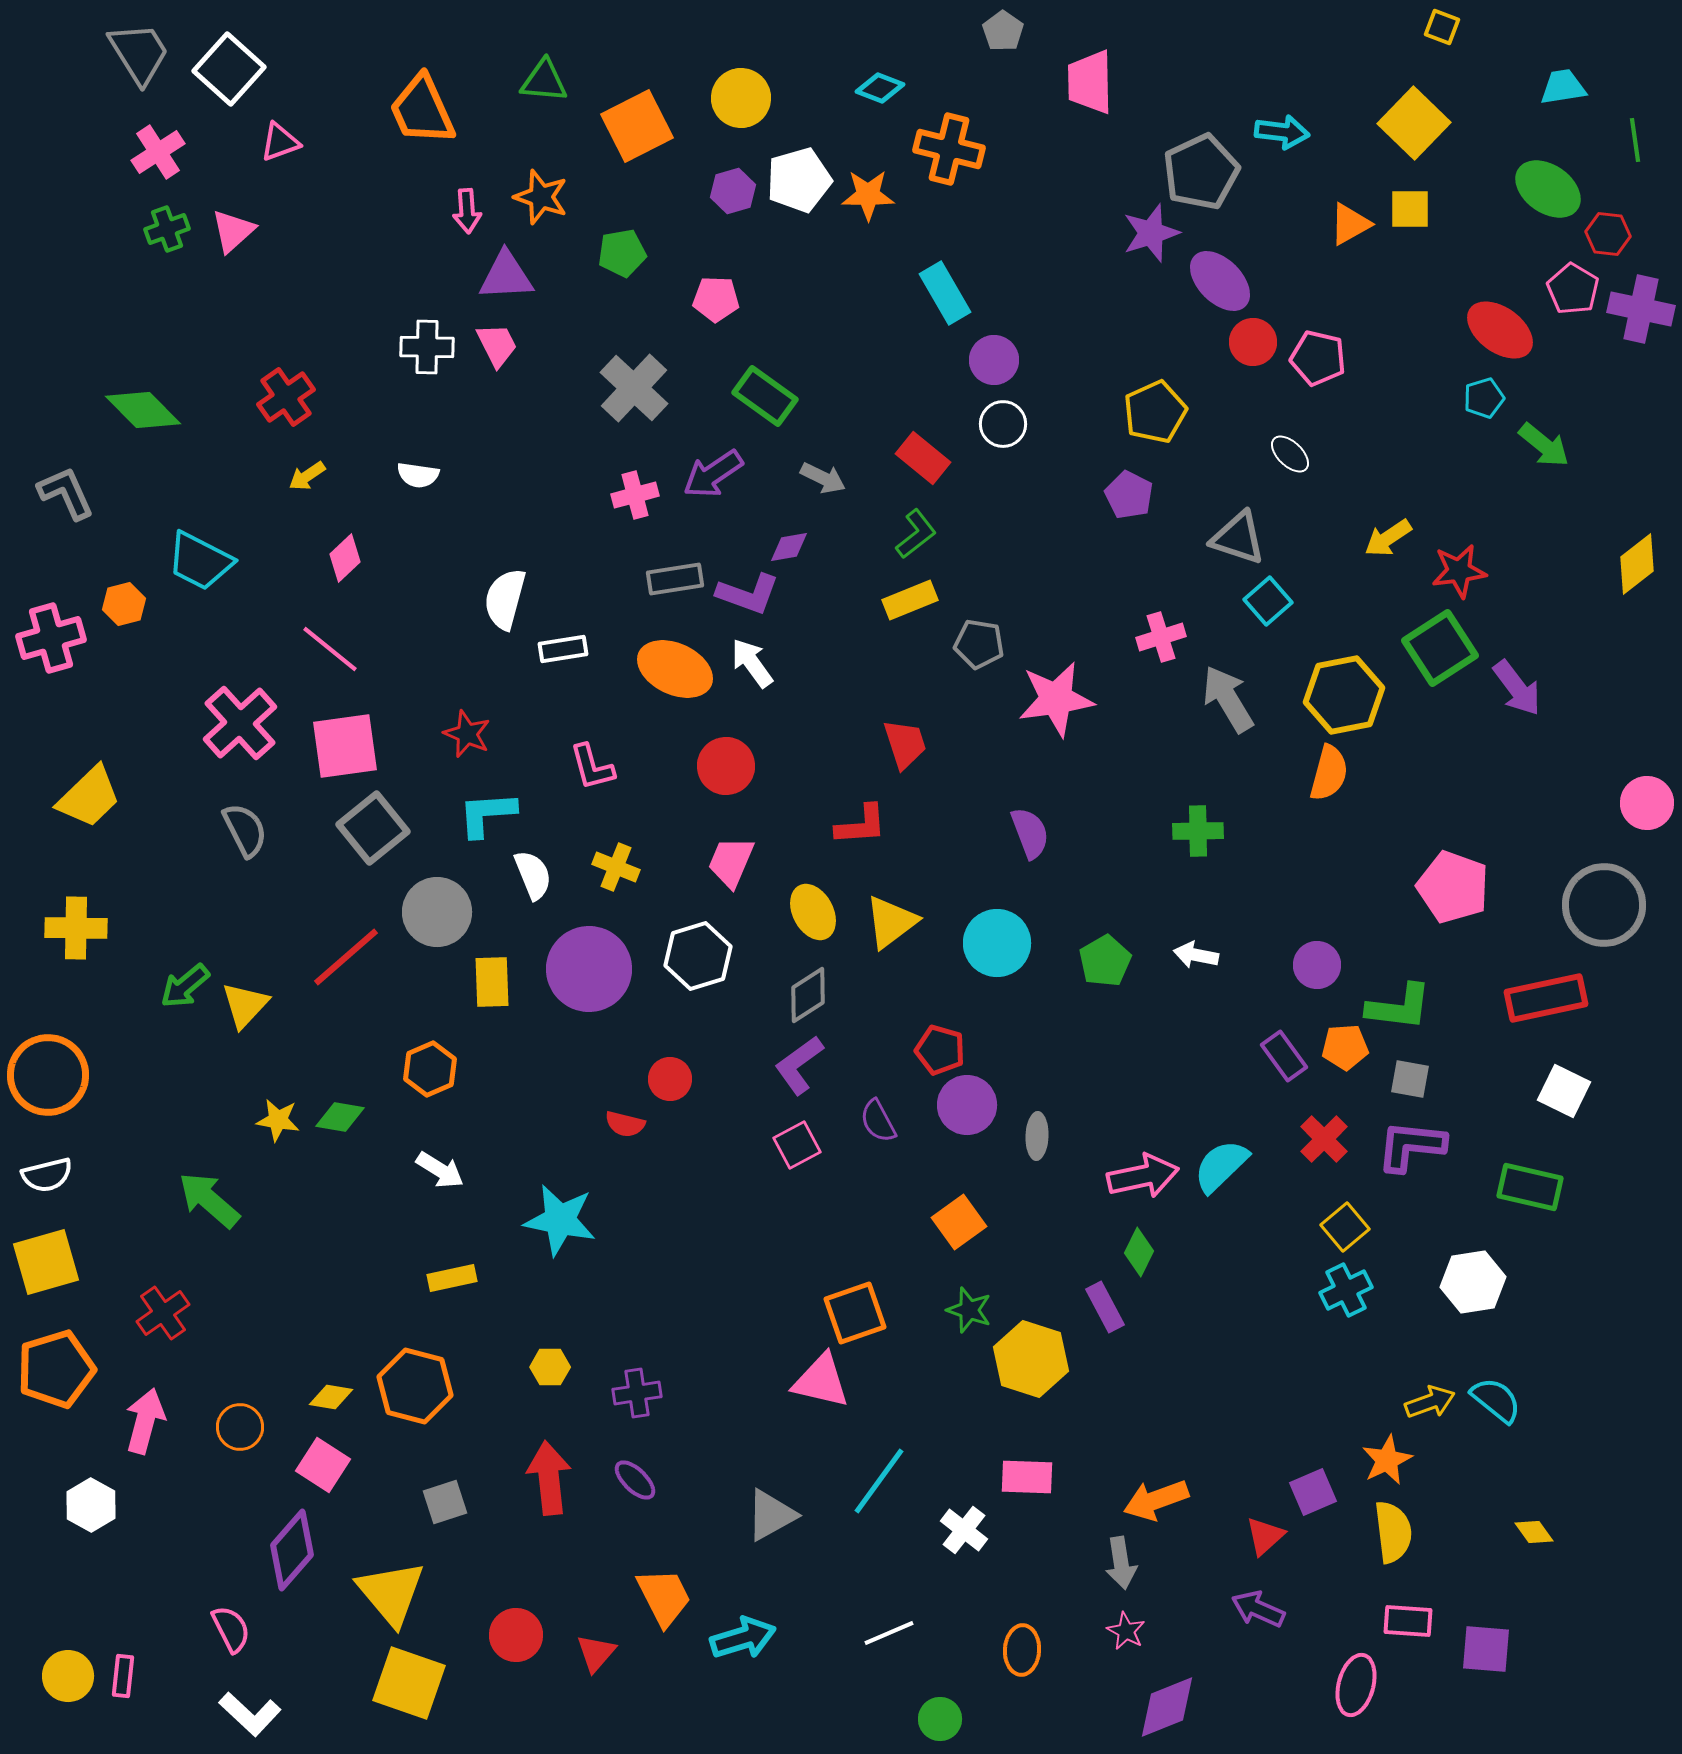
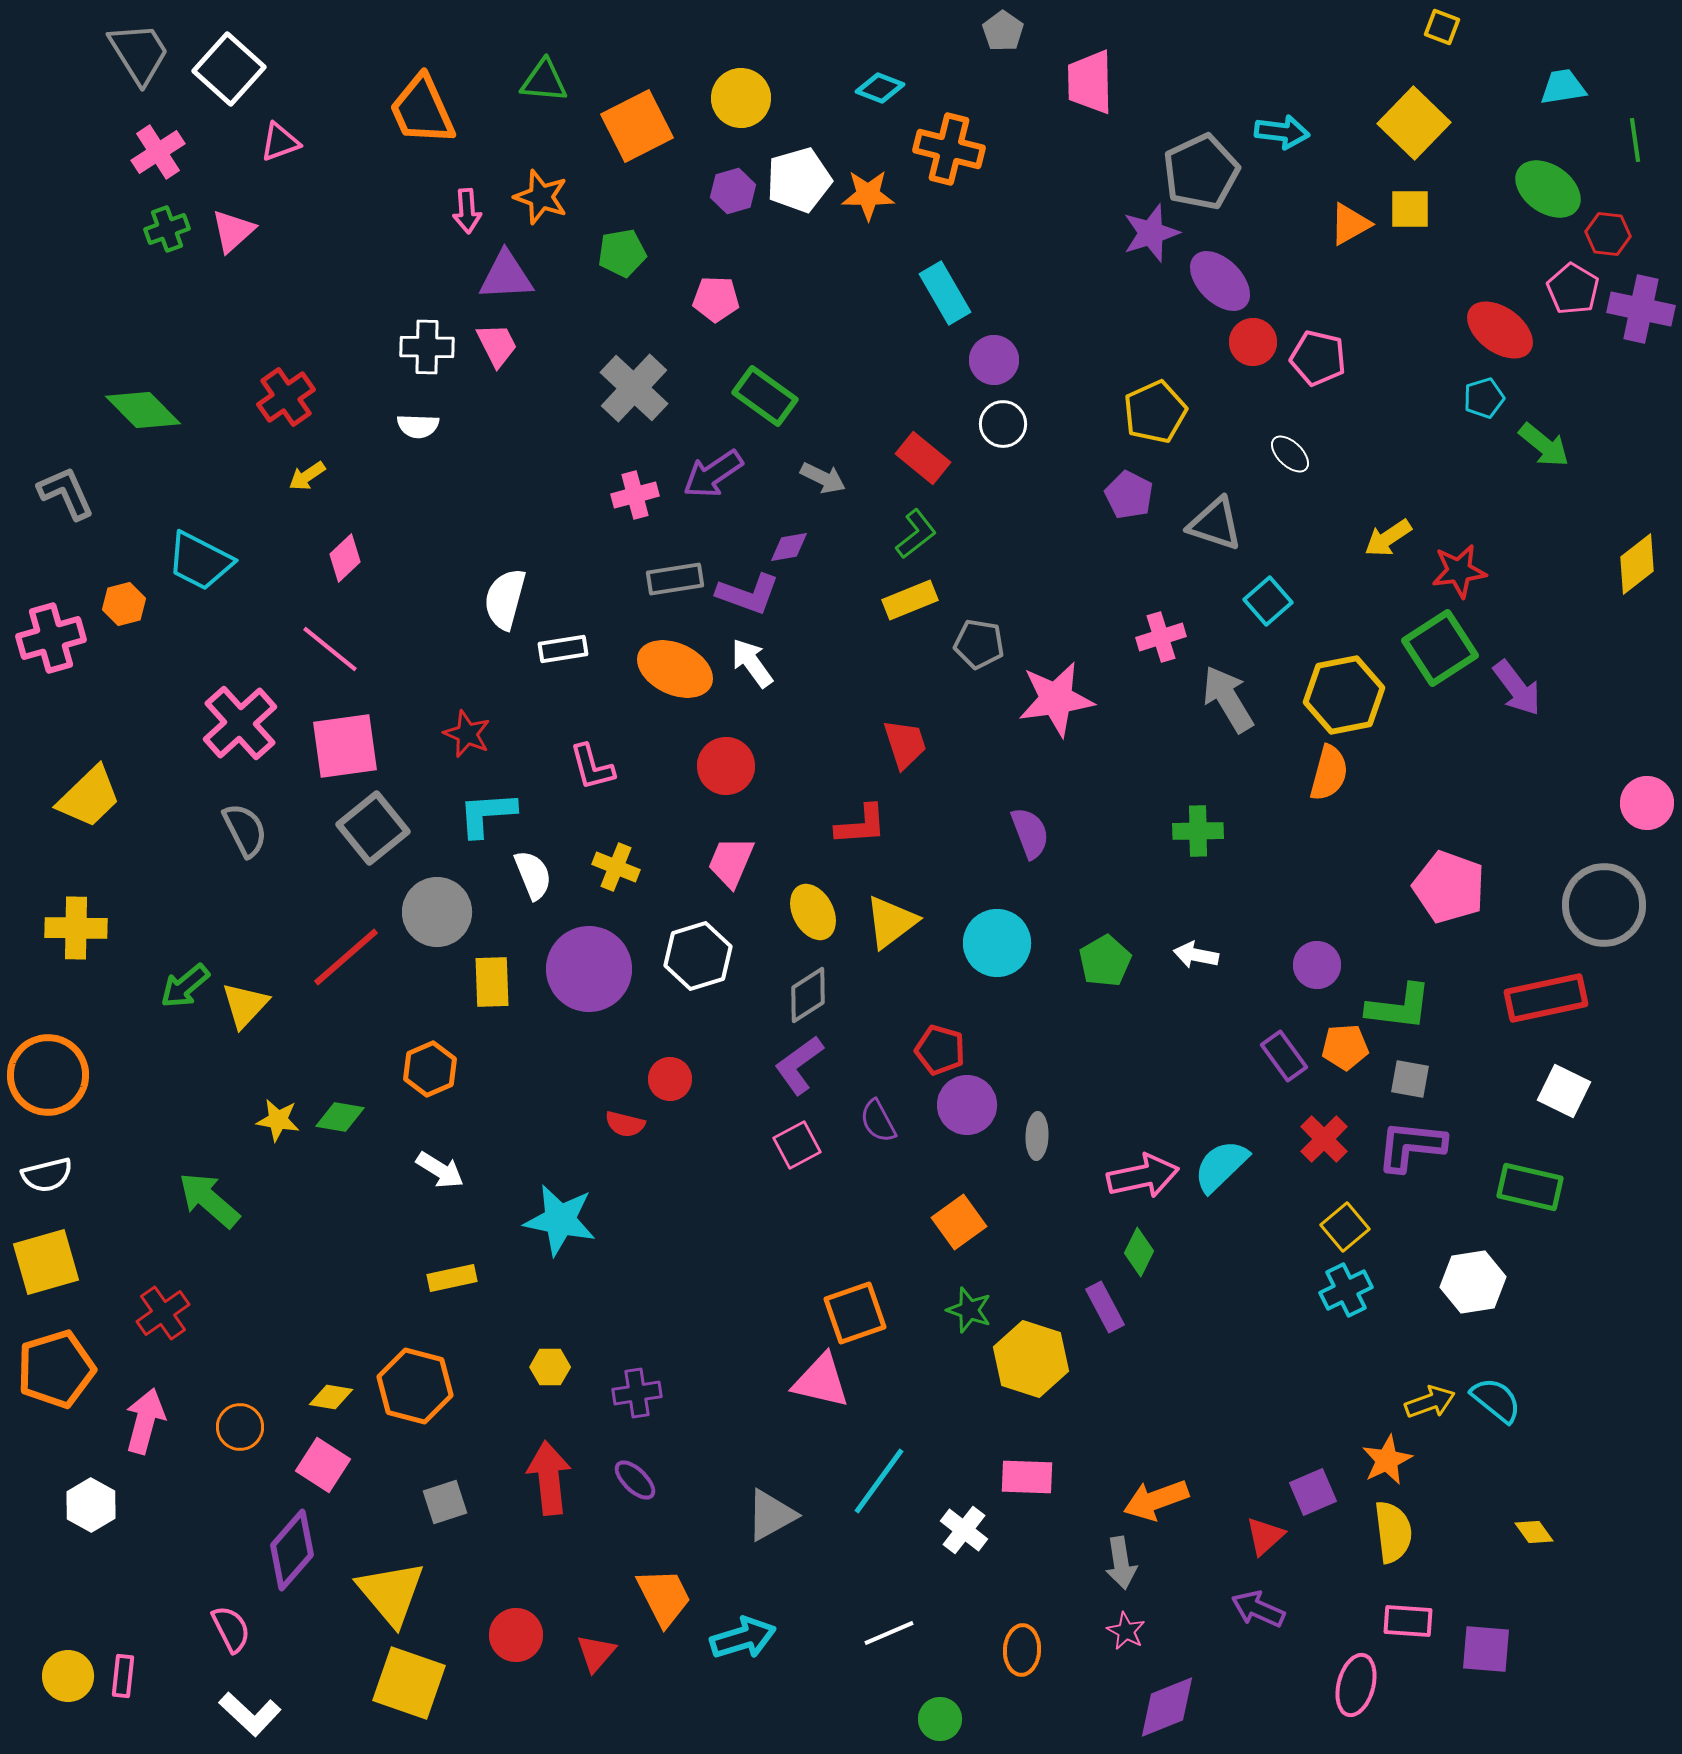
white semicircle at (418, 475): moved 49 px up; rotated 6 degrees counterclockwise
gray triangle at (1238, 538): moved 23 px left, 14 px up
pink pentagon at (1453, 887): moved 4 px left
